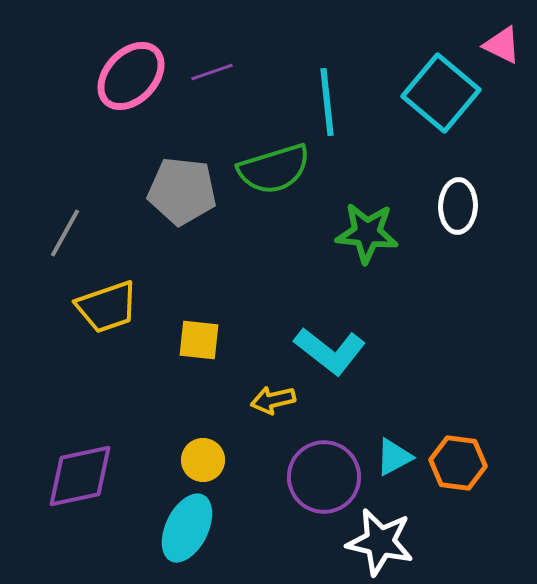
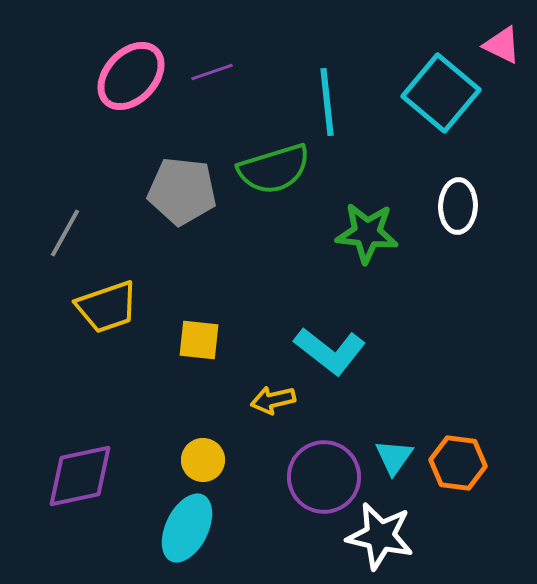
cyan triangle: rotated 27 degrees counterclockwise
white star: moved 6 px up
